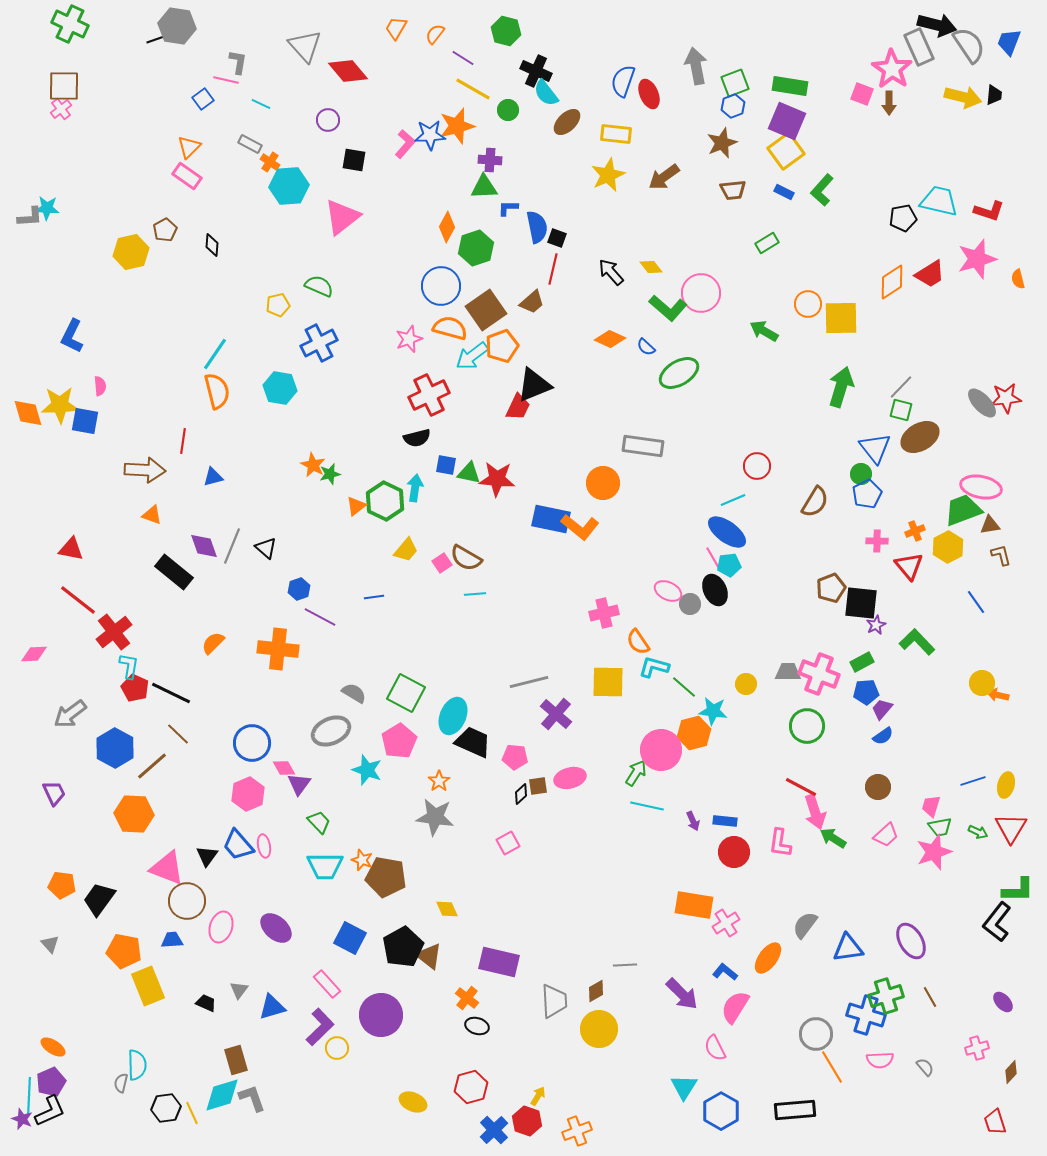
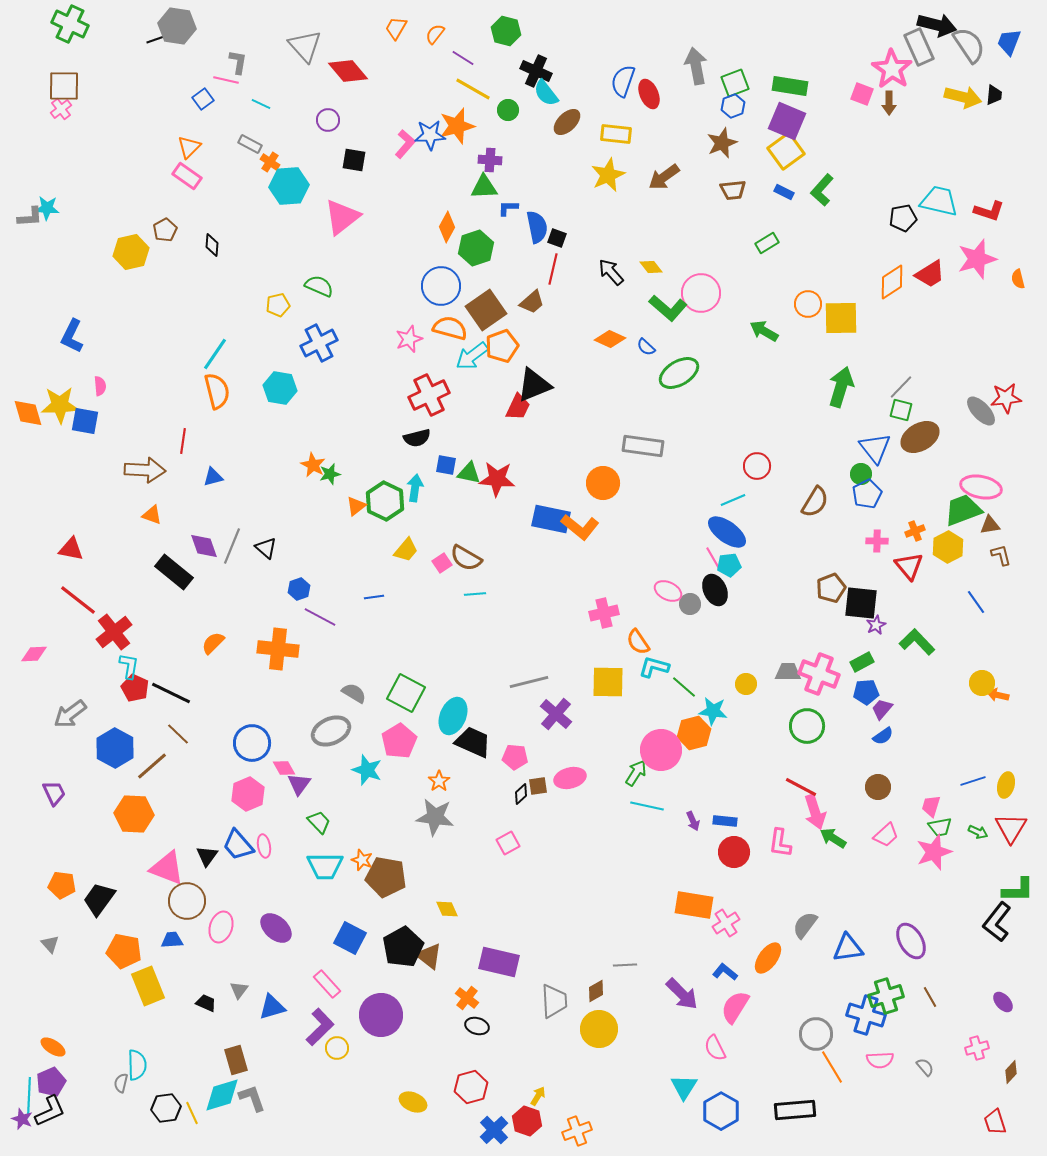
gray ellipse at (982, 403): moved 1 px left, 8 px down
